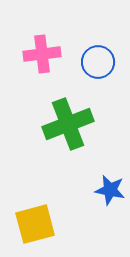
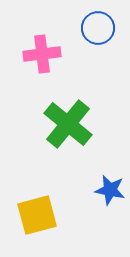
blue circle: moved 34 px up
green cross: rotated 30 degrees counterclockwise
yellow square: moved 2 px right, 9 px up
